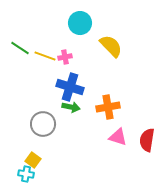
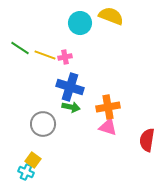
yellow semicircle: moved 30 px up; rotated 25 degrees counterclockwise
yellow line: moved 1 px up
pink triangle: moved 10 px left, 10 px up
cyan cross: moved 2 px up; rotated 14 degrees clockwise
